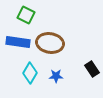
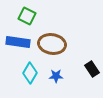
green square: moved 1 px right, 1 px down
brown ellipse: moved 2 px right, 1 px down
